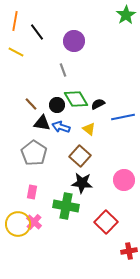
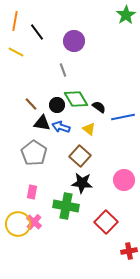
black semicircle: moved 1 px right, 3 px down; rotated 64 degrees clockwise
